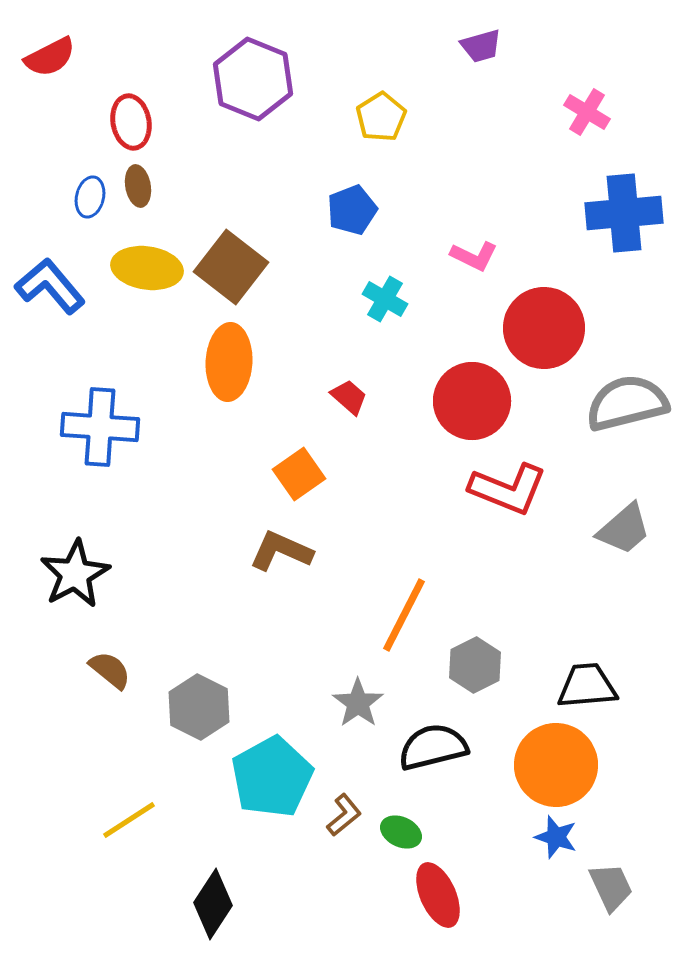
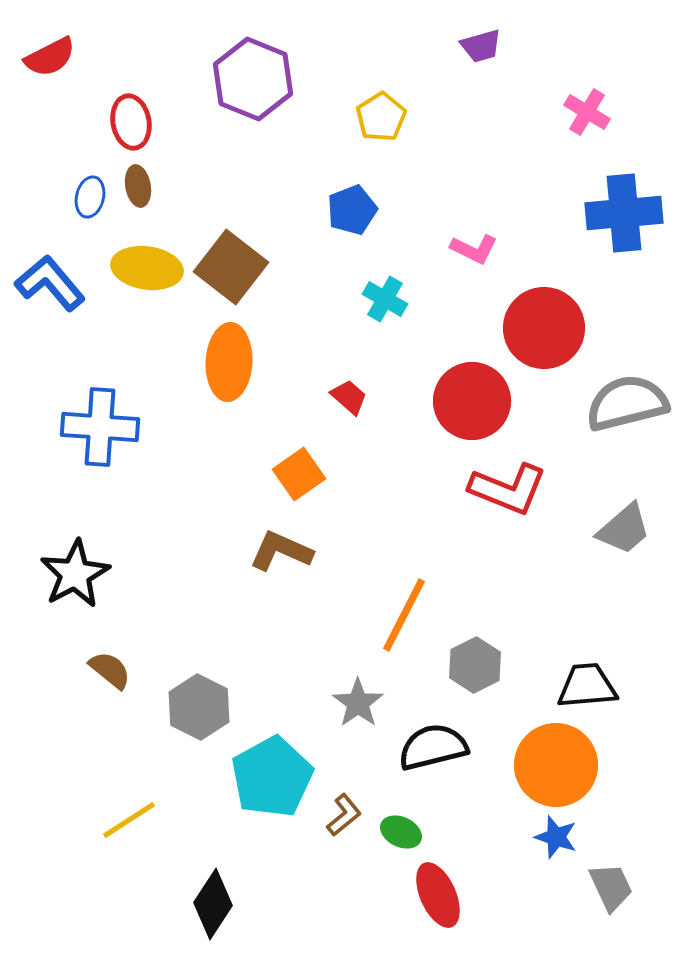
pink L-shape at (474, 256): moved 7 px up
blue L-shape at (50, 286): moved 3 px up
